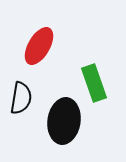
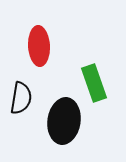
red ellipse: rotated 33 degrees counterclockwise
